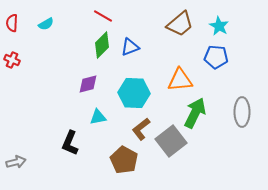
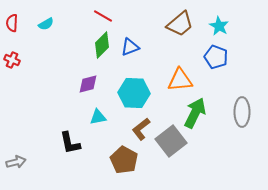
blue pentagon: rotated 15 degrees clockwise
black L-shape: rotated 35 degrees counterclockwise
